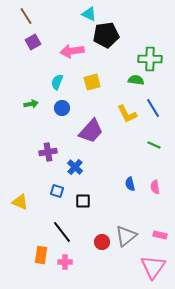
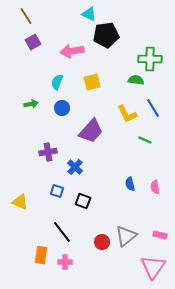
green line: moved 9 px left, 5 px up
black square: rotated 21 degrees clockwise
